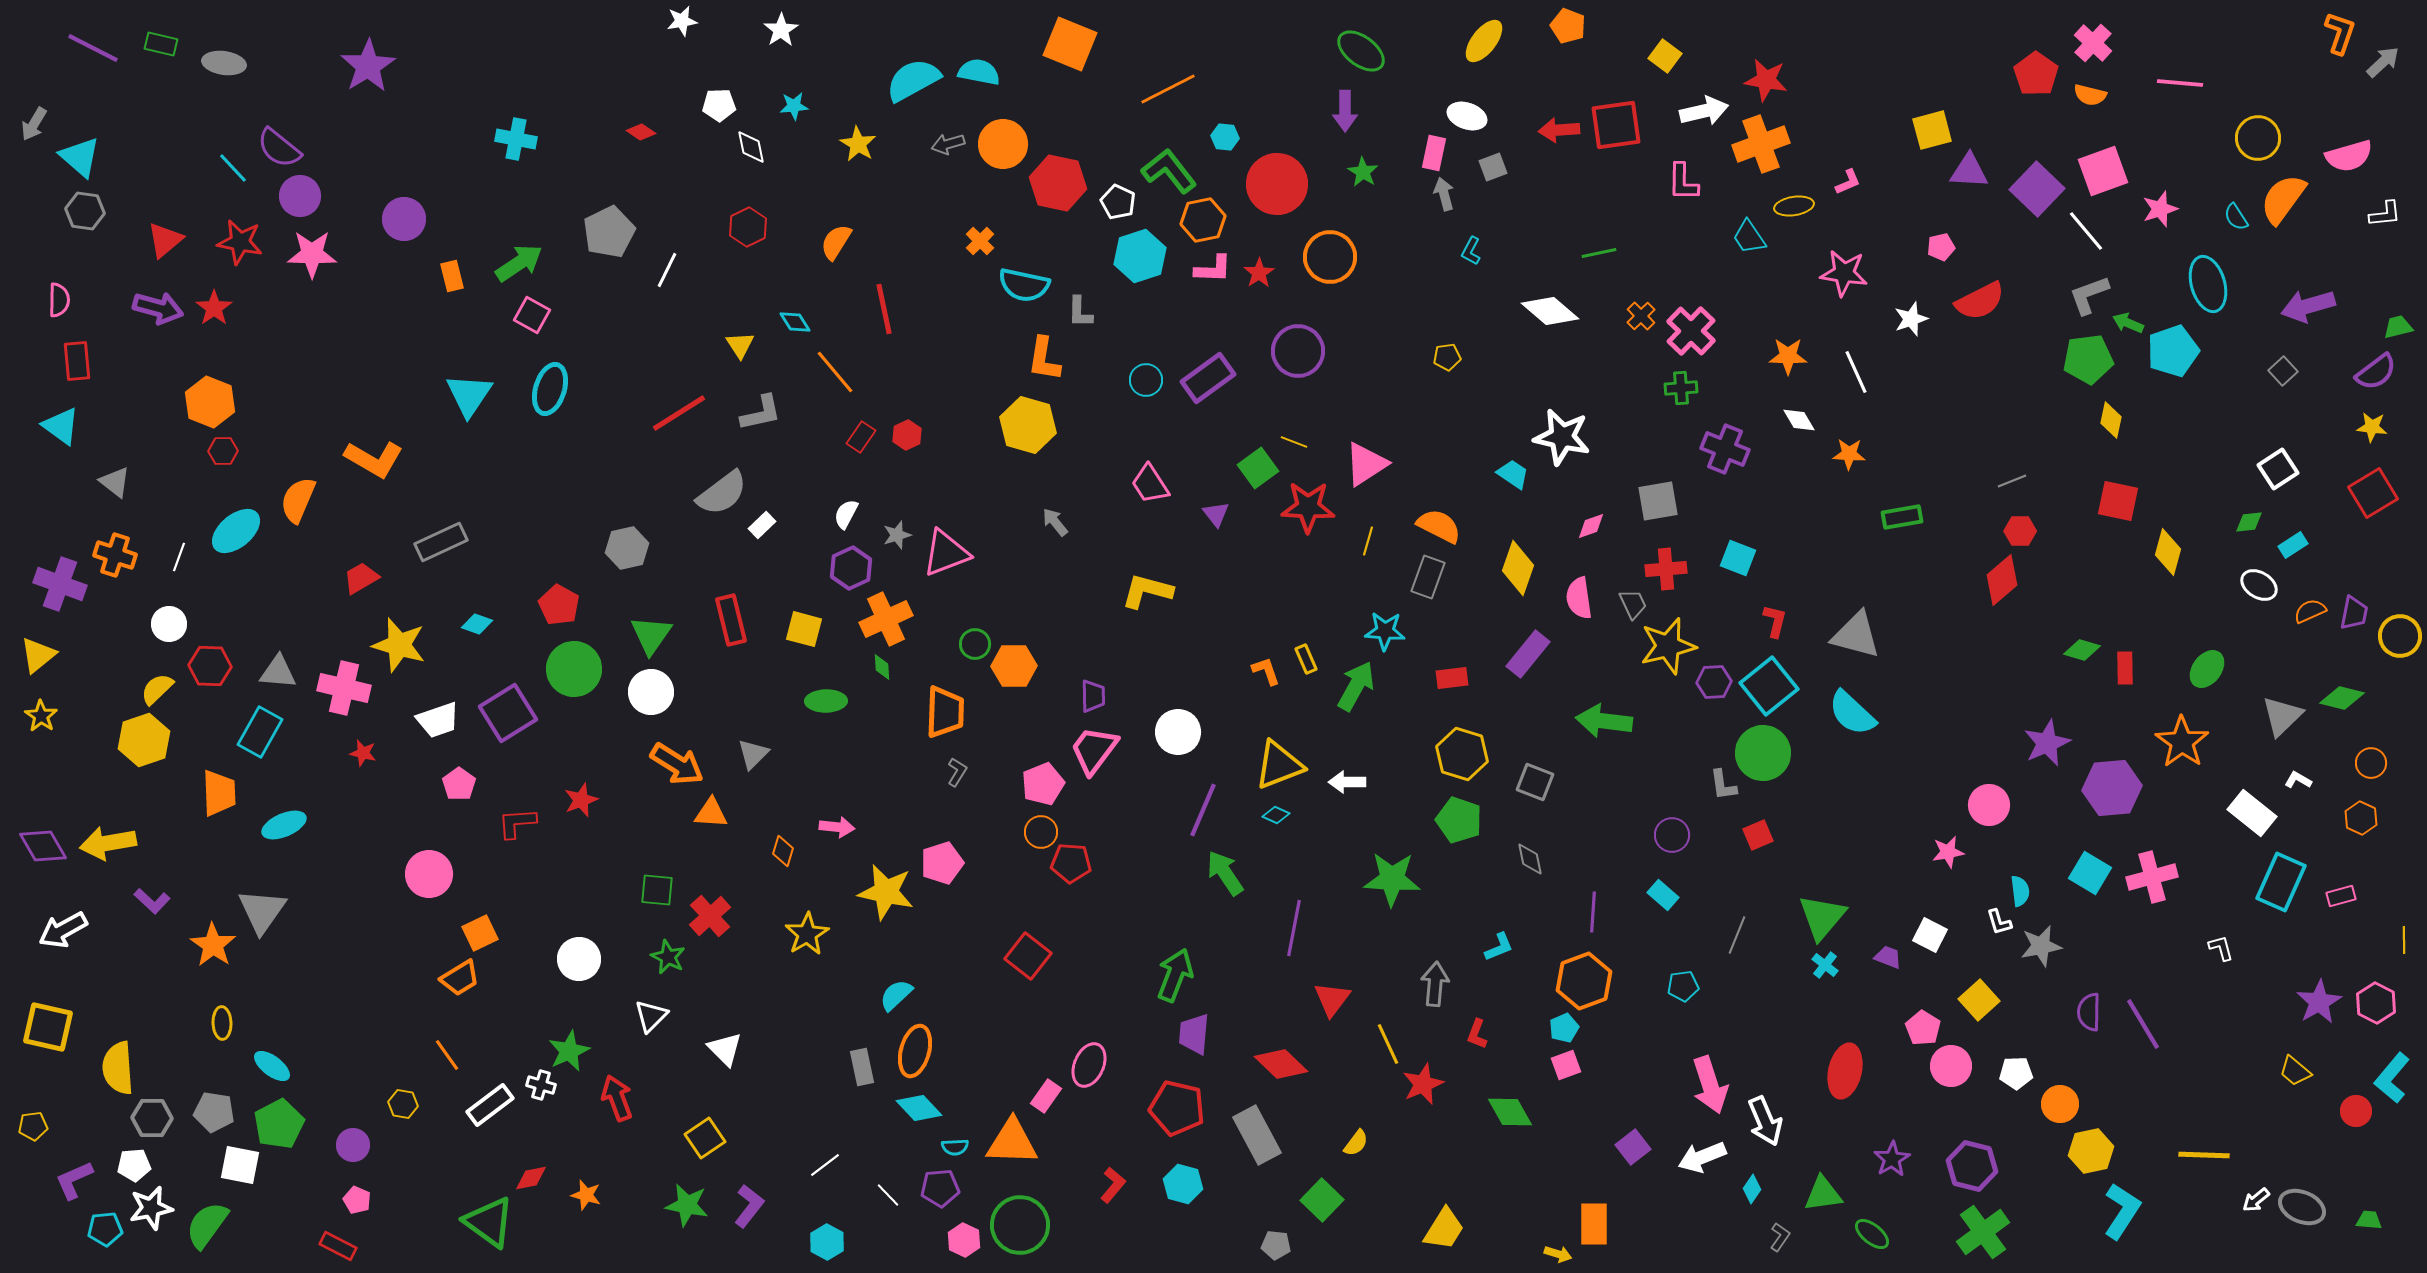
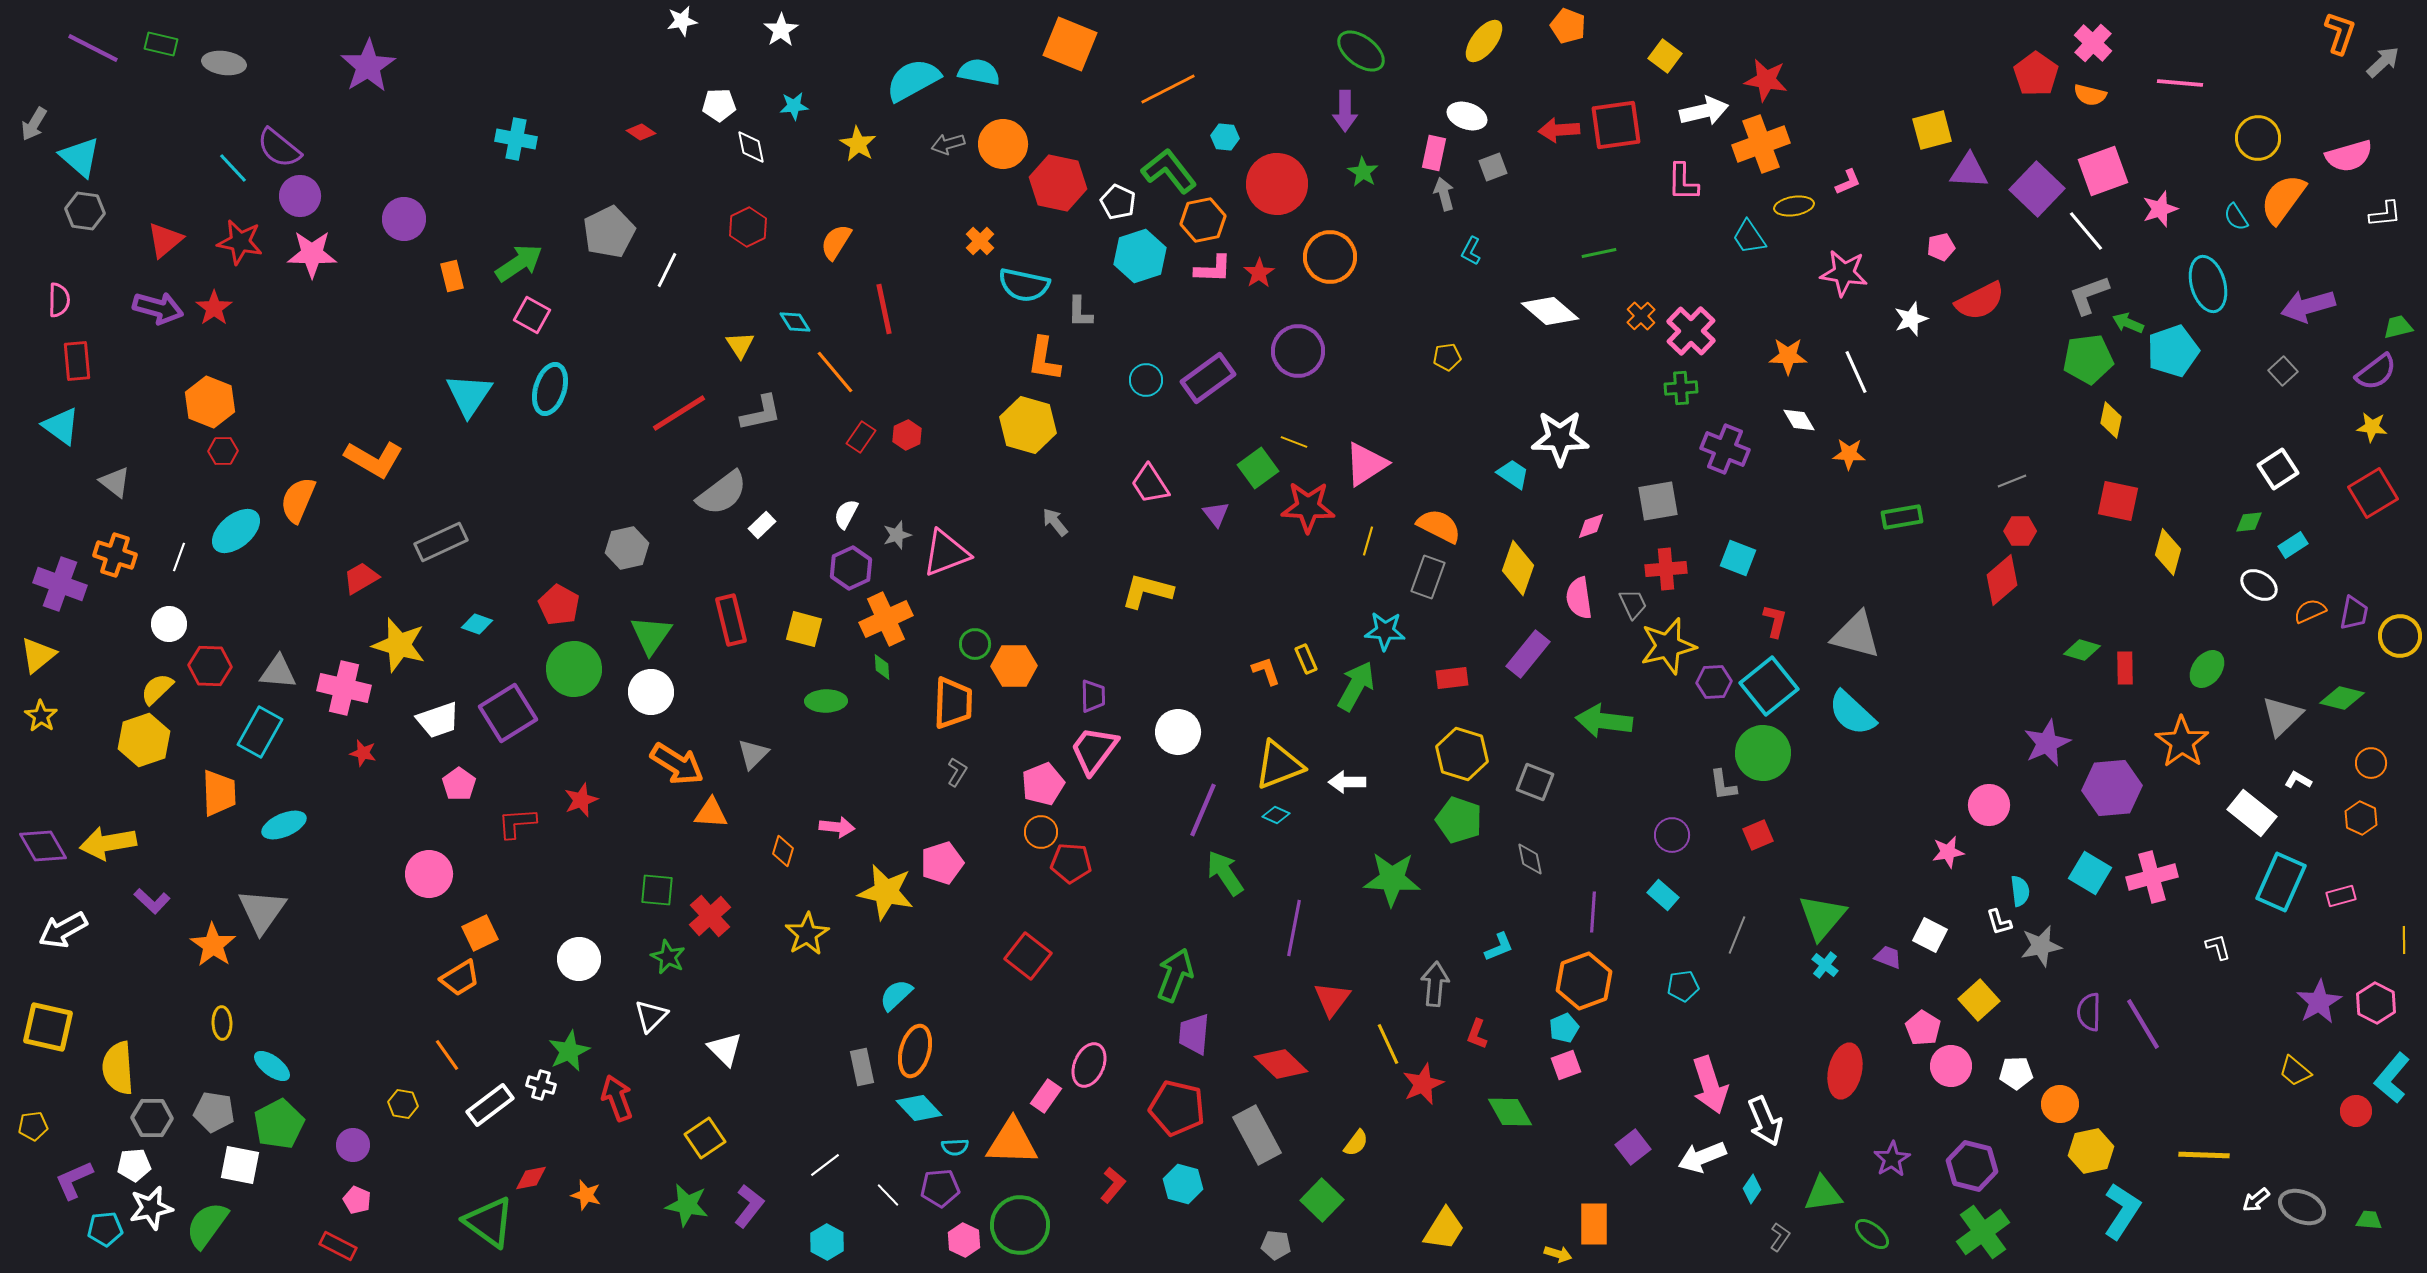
white star at (1562, 437): moved 2 px left, 1 px down; rotated 12 degrees counterclockwise
orange trapezoid at (945, 712): moved 8 px right, 9 px up
white L-shape at (2221, 948): moved 3 px left, 1 px up
